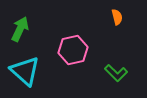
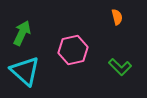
green arrow: moved 2 px right, 4 px down
green L-shape: moved 4 px right, 6 px up
